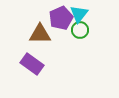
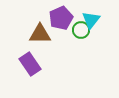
cyan triangle: moved 12 px right, 6 px down
green circle: moved 1 px right
purple rectangle: moved 2 px left; rotated 20 degrees clockwise
